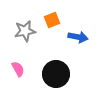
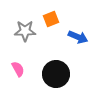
orange square: moved 1 px left, 1 px up
gray star: rotated 10 degrees clockwise
blue arrow: rotated 12 degrees clockwise
